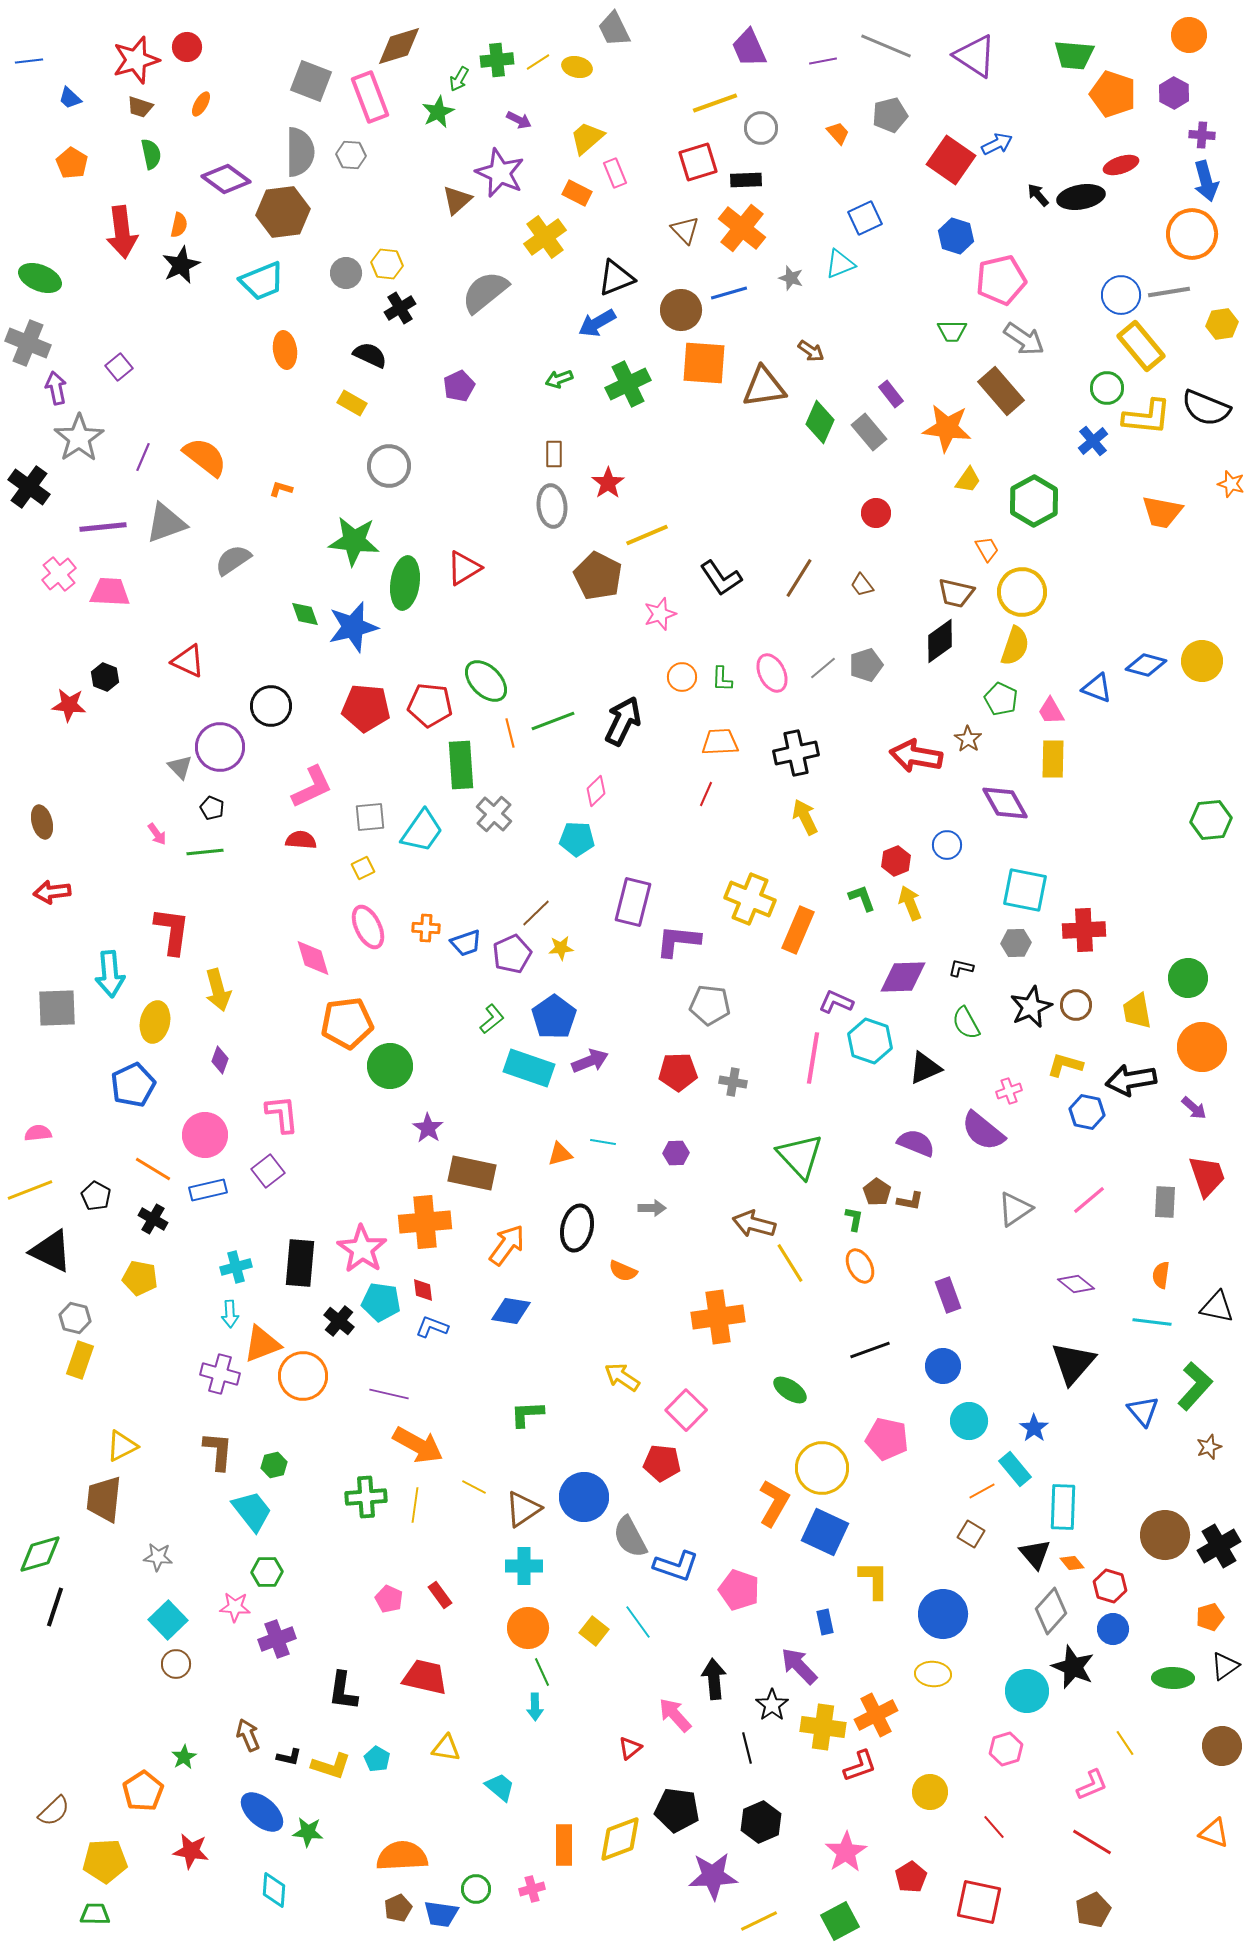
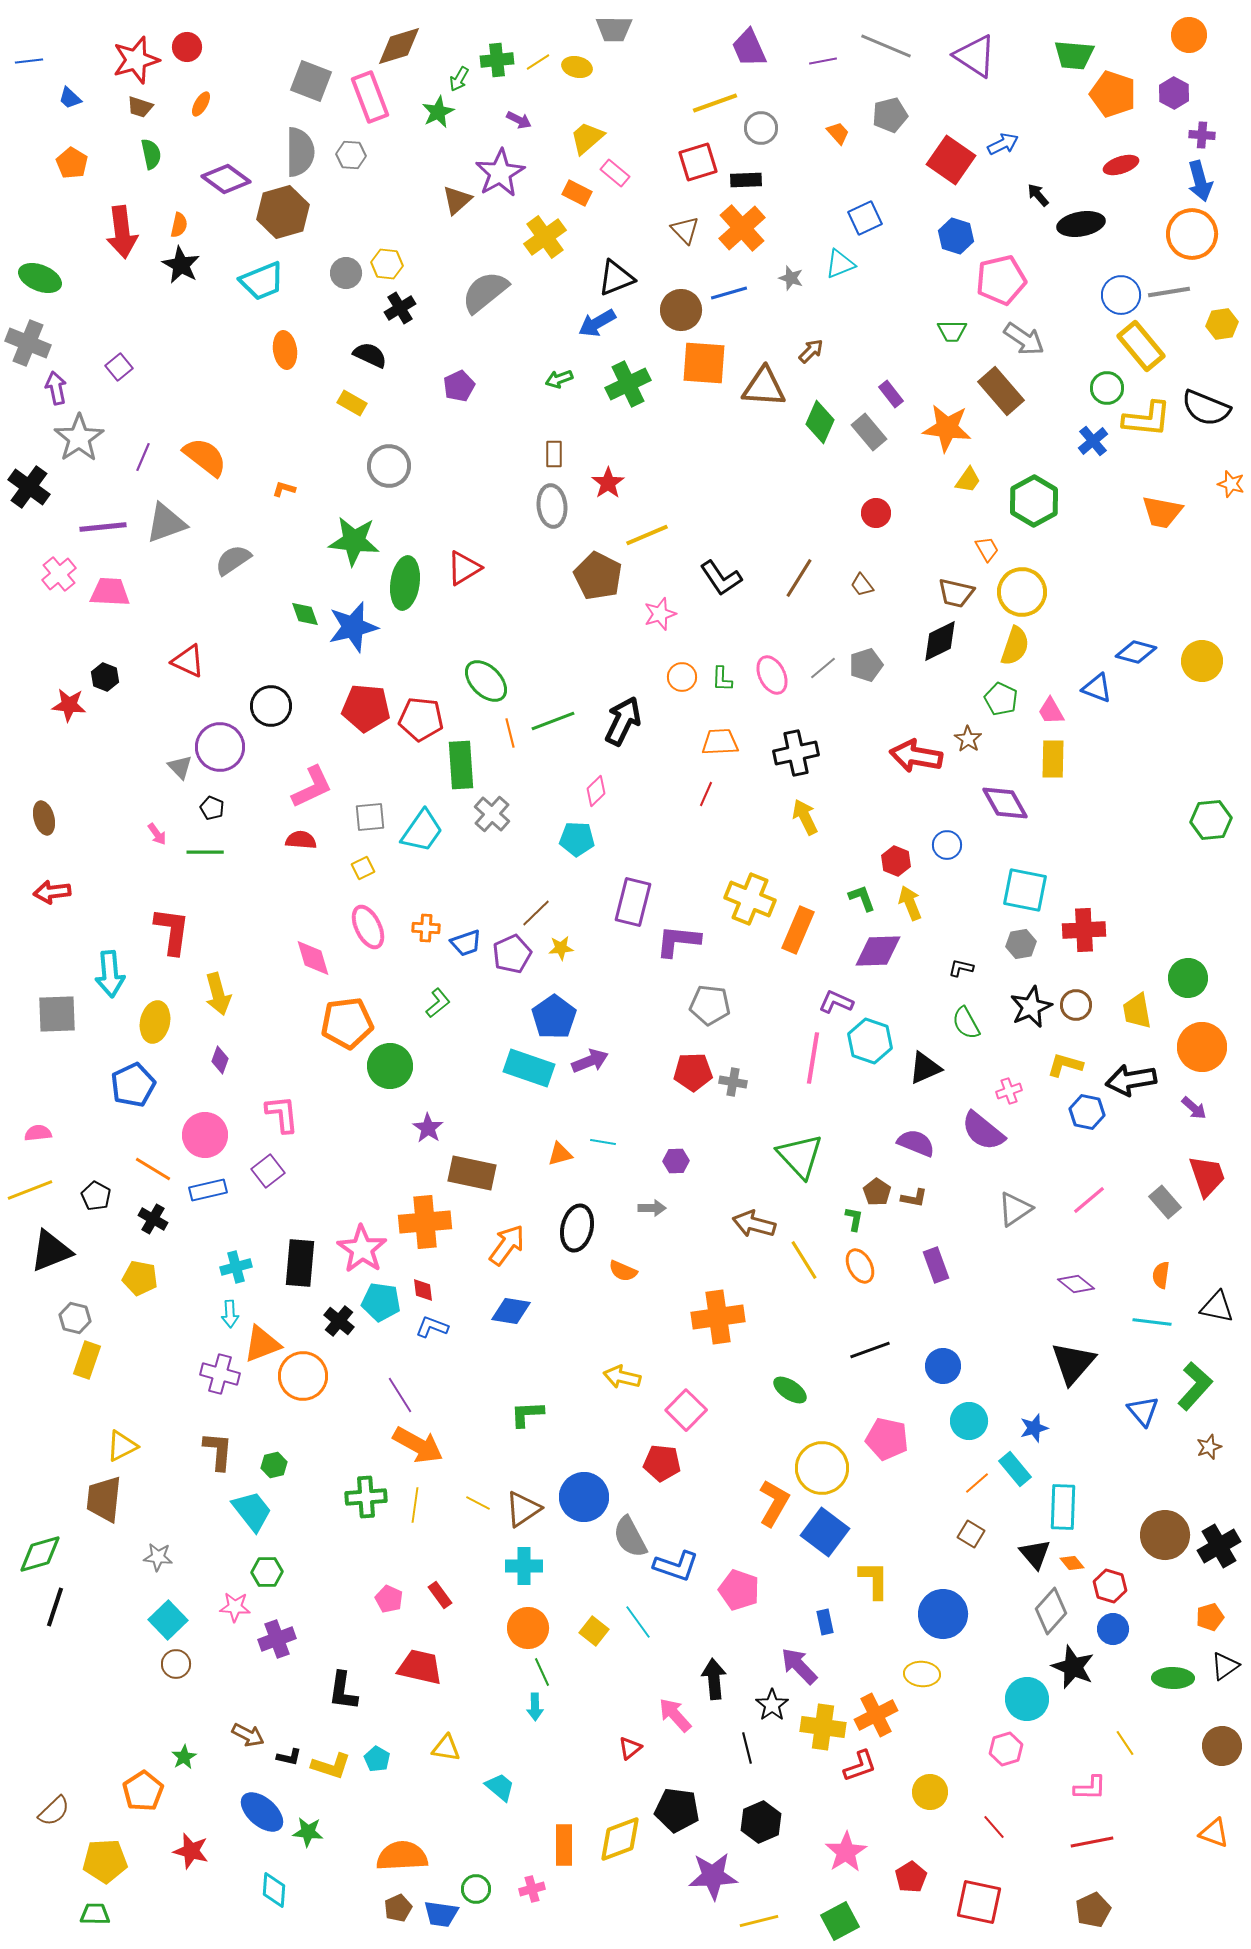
gray trapezoid at (614, 29): rotated 63 degrees counterclockwise
blue arrow at (997, 144): moved 6 px right
purple star at (500, 173): rotated 18 degrees clockwise
pink rectangle at (615, 173): rotated 28 degrees counterclockwise
blue arrow at (1206, 181): moved 6 px left
black ellipse at (1081, 197): moved 27 px down
brown hexagon at (283, 212): rotated 9 degrees counterclockwise
orange cross at (742, 228): rotated 9 degrees clockwise
black star at (181, 265): rotated 18 degrees counterclockwise
brown arrow at (811, 351): rotated 80 degrees counterclockwise
brown triangle at (764, 387): rotated 12 degrees clockwise
yellow L-shape at (1147, 417): moved 2 px down
orange L-shape at (281, 489): moved 3 px right
black diamond at (940, 641): rotated 9 degrees clockwise
blue diamond at (1146, 665): moved 10 px left, 13 px up
pink ellipse at (772, 673): moved 2 px down
red pentagon at (430, 705): moved 9 px left, 14 px down
gray cross at (494, 814): moved 2 px left
brown ellipse at (42, 822): moved 2 px right, 4 px up
green line at (205, 852): rotated 6 degrees clockwise
red hexagon at (896, 861): rotated 16 degrees counterclockwise
gray hexagon at (1016, 943): moved 5 px right, 1 px down; rotated 8 degrees counterclockwise
purple diamond at (903, 977): moved 25 px left, 26 px up
yellow arrow at (218, 990): moved 4 px down
gray square at (57, 1008): moved 6 px down
green L-shape at (492, 1019): moved 54 px left, 16 px up
red pentagon at (678, 1072): moved 15 px right
purple hexagon at (676, 1153): moved 8 px down
brown L-shape at (910, 1201): moved 4 px right, 3 px up
gray rectangle at (1165, 1202): rotated 44 degrees counterclockwise
black triangle at (51, 1251): rotated 48 degrees counterclockwise
yellow line at (790, 1263): moved 14 px right, 3 px up
purple rectangle at (948, 1295): moved 12 px left, 30 px up
yellow rectangle at (80, 1360): moved 7 px right
yellow arrow at (622, 1377): rotated 21 degrees counterclockwise
purple line at (389, 1394): moved 11 px right, 1 px down; rotated 45 degrees clockwise
blue star at (1034, 1428): rotated 20 degrees clockwise
yellow line at (474, 1487): moved 4 px right, 16 px down
orange line at (982, 1491): moved 5 px left, 8 px up; rotated 12 degrees counterclockwise
blue square at (825, 1532): rotated 12 degrees clockwise
yellow ellipse at (933, 1674): moved 11 px left
red trapezoid at (425, 1677): moved 5 px left, 10 px up
cyan circle at (1027, 1691): moved 8 px down
brown arrow at (248, 1735): rotated 140 degrees clockwise
pink L-shape at (1092, 1785): moved 2 px left, 3 px down; rotated 24 degrees clockwise
red line at (1092, 1842): rotated 42 degrees counterclockwise
red star at (191, 1851): rotated 6 degrees clockwise
yellow line at (759, 1921): rotated 12 degrees clockwise
